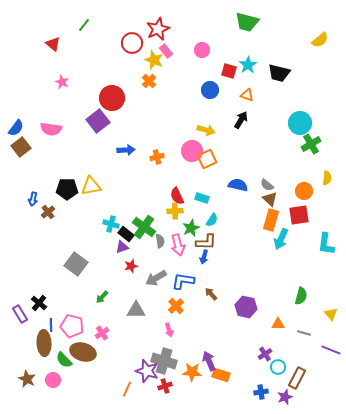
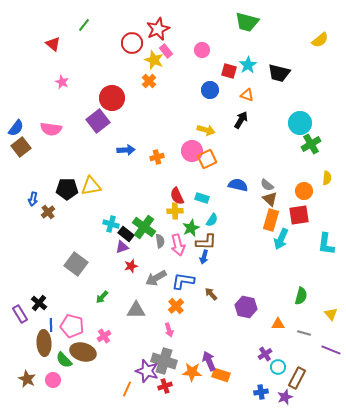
pink cross at (102, 333): moved 2 px right, 3 px down
